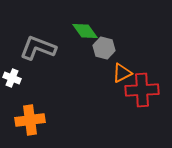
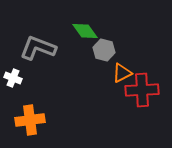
gray hexagon: moved 2 px down
white cross: moved 1 px right
